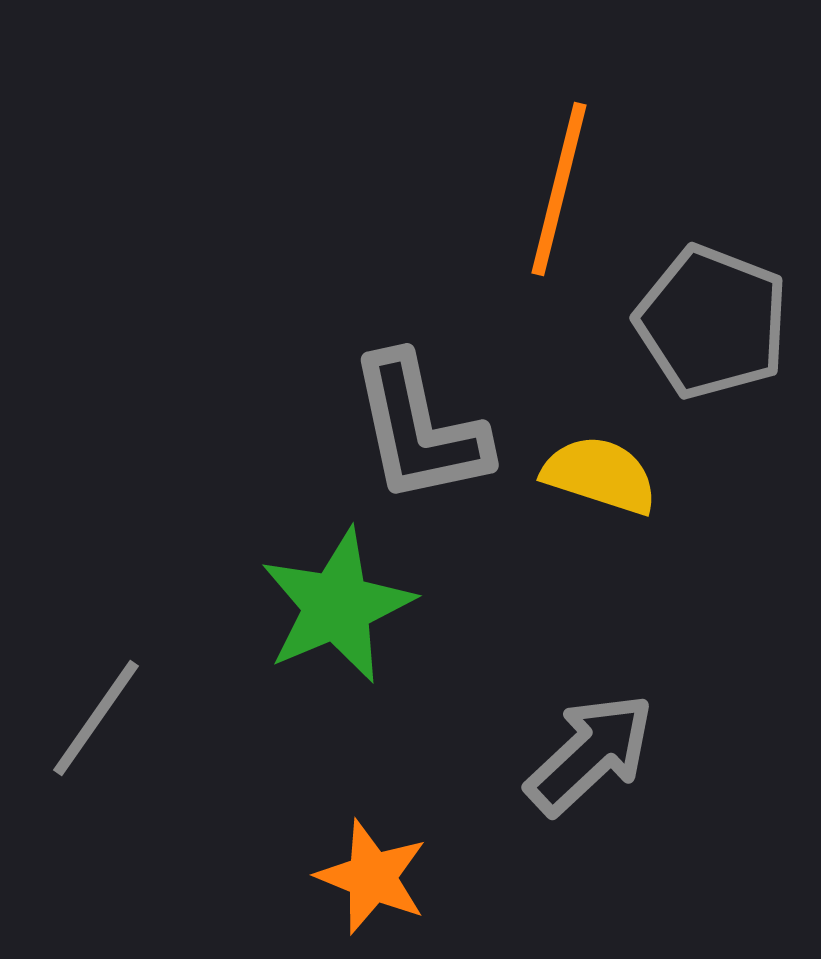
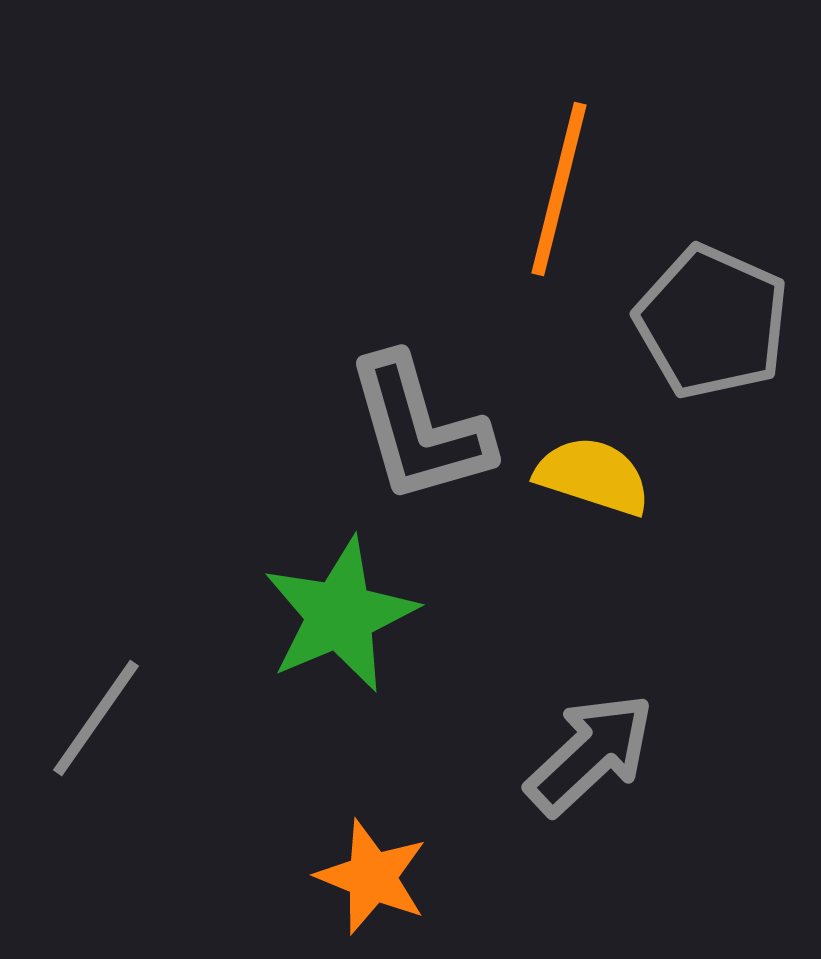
gray pentagon: rotated 3 degrees clockwise
gray L-shape: rotated 4 degrees counterclockwise
yellow semicircle: moved 7 px left, 1 px down
green star: moved 3 px right, 9 px down
